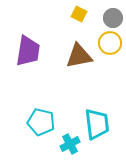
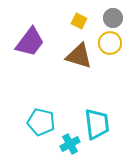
yellow square: moved 7 px down
purple trapezoid: moved 2 px right, 9 px up; rotated 28 degrees clockwise
brown triangle: rotated 28 degrees clockwise
